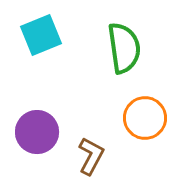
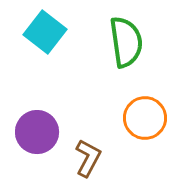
cyan square: moved 4 px right, 3 px up; rotated 30 degrees counterclockwise
green semicircle: moved 2 px right, 6 px up
brown L-shape: moved 3 px left, 2 px down
